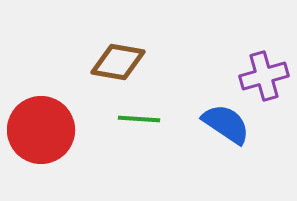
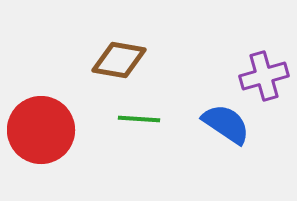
brown diamond: moved 1 px right, 2 px up
